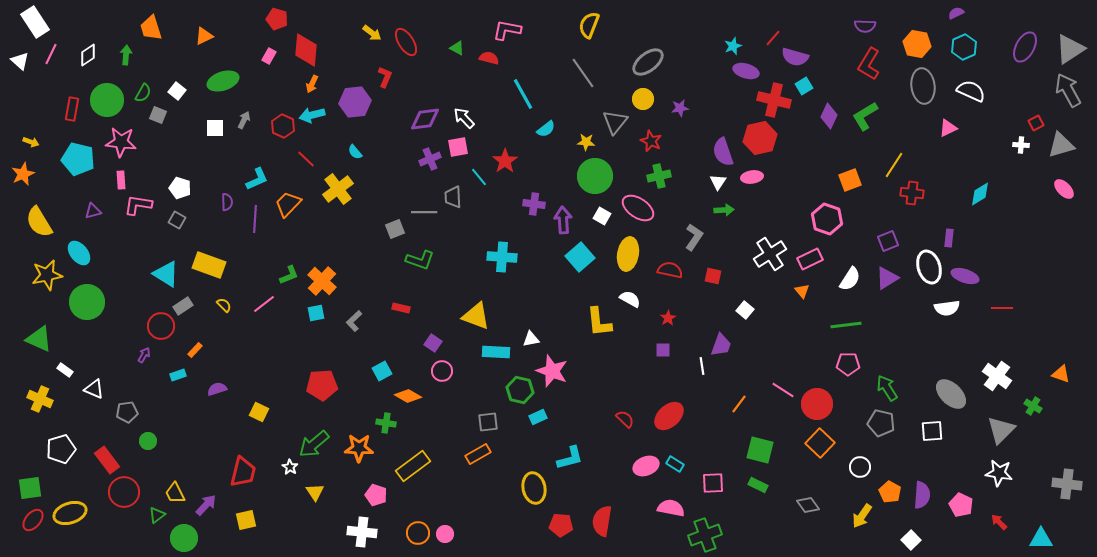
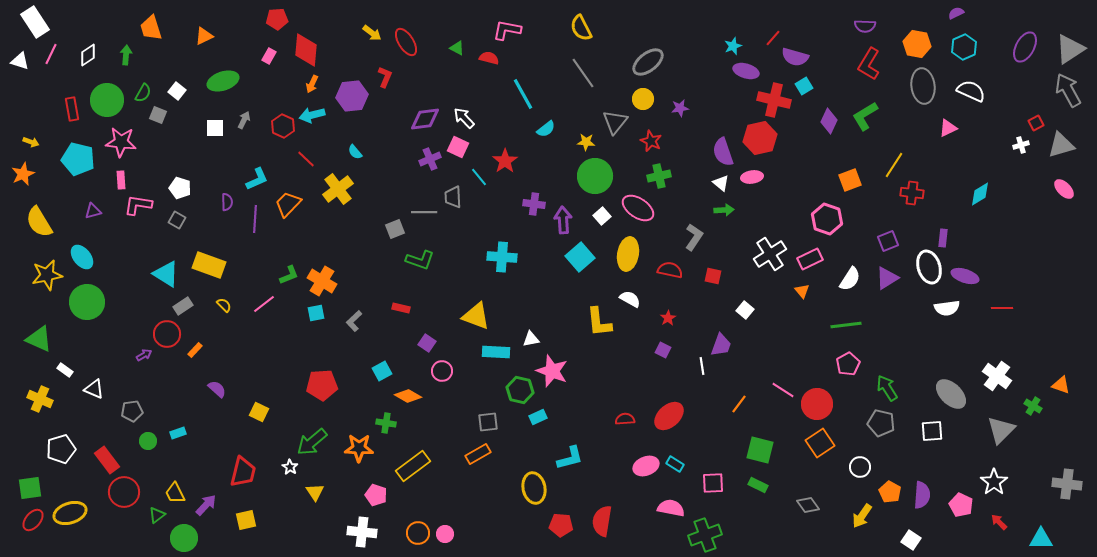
red pentagon at (277, 19): rotated 20 degrees counterclockwise
yellow semicircle at (589, 25): moved 8 px left, 3 px down; rotated 48 degrees counterclockwise
white triangle at (20, 61): rotated 24 degrees counterclockwise
purple hexagon at (355, 102): moved 3 px left, 6 px up
red rectangle at (72, 109): rotated 20 degrees counterclockwise
purple diamond at (829, 116): moved 5 px down
white cross at (1021, 145): rotated 21 degrees counterclockwise
pink square at (458, 147): rotated 35 degrees clockwise
white triangle at (718, 182): moved 3 px right, 1 px down; rotated 24 degrees counterclockwise
white square at (602, 216): rotated 18 degrees clockwise
purple rectangle at (949, 238): moved 6 px left
cyan ellipse at (79, 253): moved 3 px right, 4 px down
orange cross at (322, 281): rotated 12 degrees counterclockwise
red circle at (161, 326): moved 6 px right, 8 px down
purple square at (433, 343): moved 6 px left
purple square at (663, 350): rotated 28 degrees clockwise
purple arrow at (144, 355): rotated 28 degrees clockwise
pink pentagon at (848, 364): rotated 30 degrees counterclockwise
orange triangle at (1061, 374): moved 11 px down
cyan rectangle at (178, 375): moved 58 px down
purple semicircle at (217, 389): rotated 60 degrees clockwise
gray pentagon at (127, 412): moved 5 px right, 1 px up
red semicircle at (625, 419): rotated 48 degrees counterclockwise
orange square at (820, 443): rotated 12 degrees clockwise
green arrow at (314, 444): moved 2 px left, 2 px up
white star at (999, 473): moved 5 px left, 9 px down; rotated 28 degrees clockwise
white square at (911, 540): rotated 12 degrees counterclockwise
